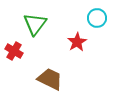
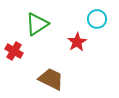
cyan circle: moved 1 px down
green triangle: moved 2 px right; rotated 20 degrees clockwise
brown trapezoid: moved 1 px right
